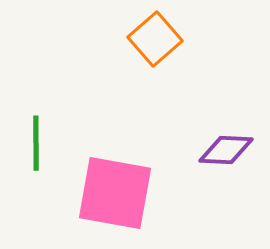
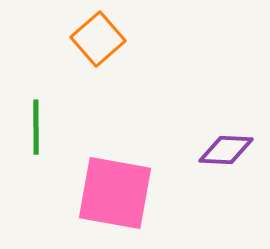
orange square: moved 57 px left
green line: moved 16 px up
